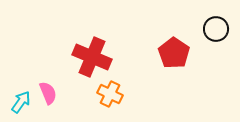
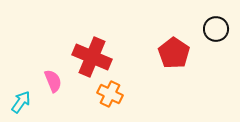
pink semicircle: moved 5 px right, 12 px up
